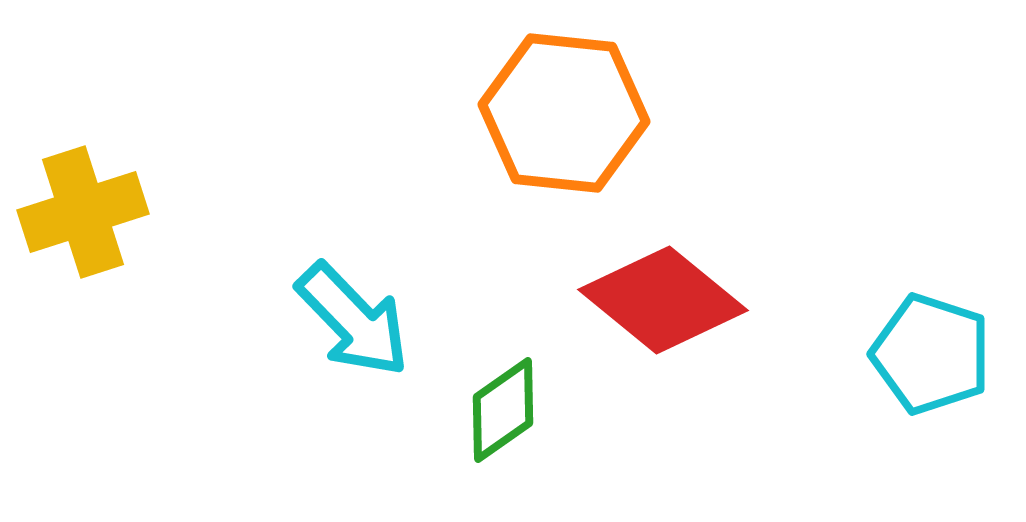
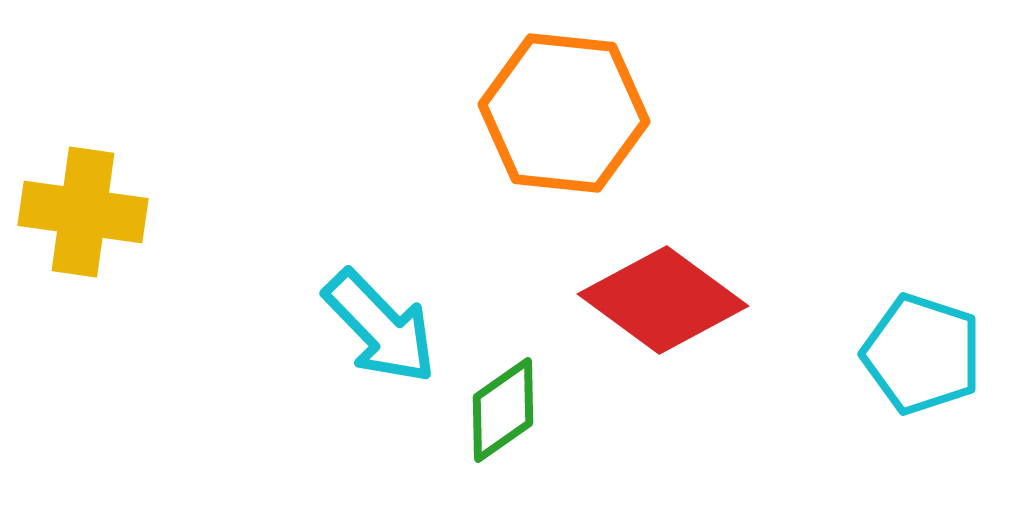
yellow cross: rotated 26 degrees clockwise
red diamond: rotated 3 degrees counterclockwise
cyan arrow: moved 27 px right, 7 px down
cyan pentagon: moved 9 px left
